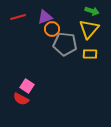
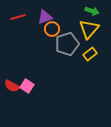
gray pentagon: moved 2 px right; rotated 25 degrees counterclockwise
yellow rectangle: rotated 40 degrees counterclockwise
red semicircle: moved 9 px left, 13 px up
